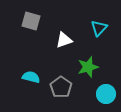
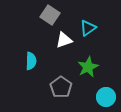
gray square: moved 19 px right, 6 px up; rotated 18 degrees clockwise
cyan triangle: moved 11 px left; rotated 12 degrees clockwise
green star: rotated 10 degrees counterclockwise
cyan semicircle: moved 16 px up; rotated 78 degrees clockwise
cyan circle: moved 3 px down
